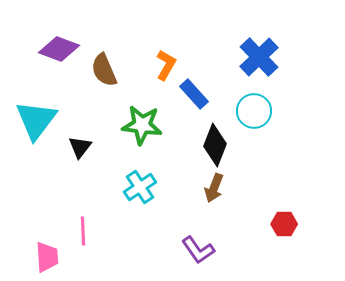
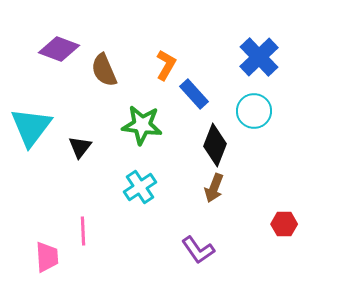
cyan triangle: moved 5 px left, 7 px down
